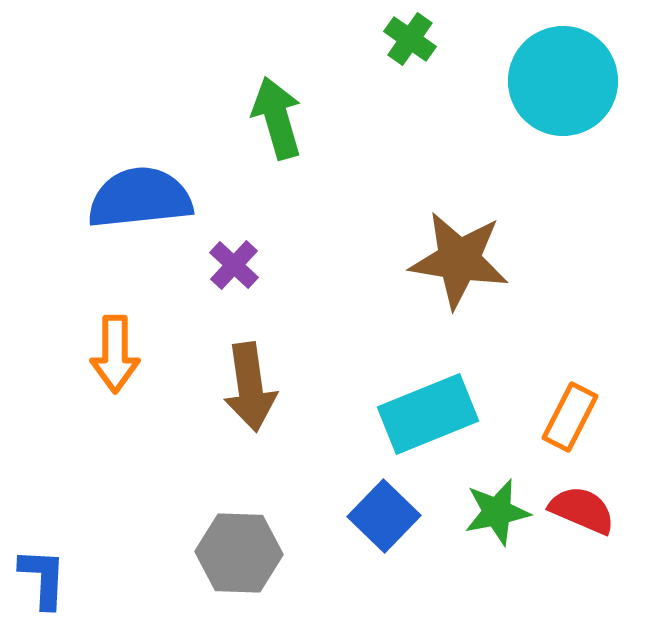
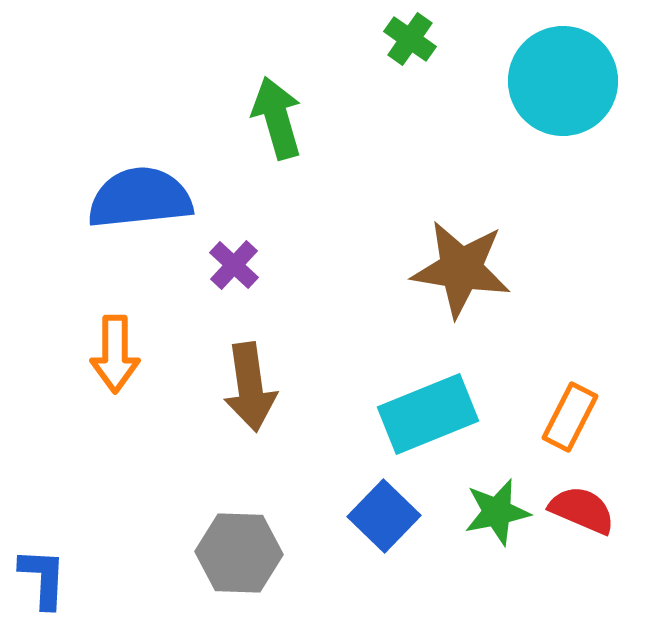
brown star: moved 2 px right, 9 px down
